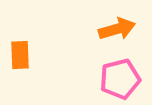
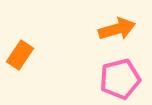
orange rectangle: rotated 36 degrees clockwise
